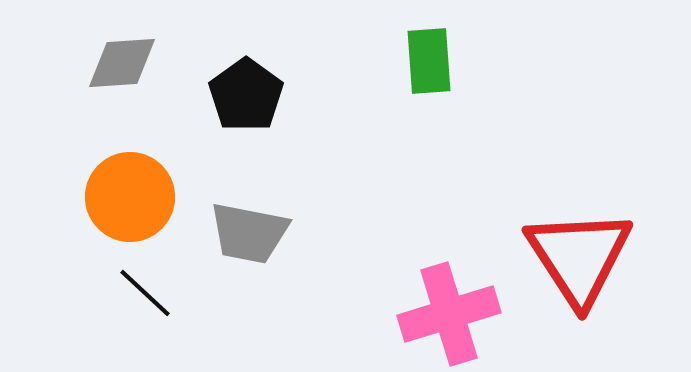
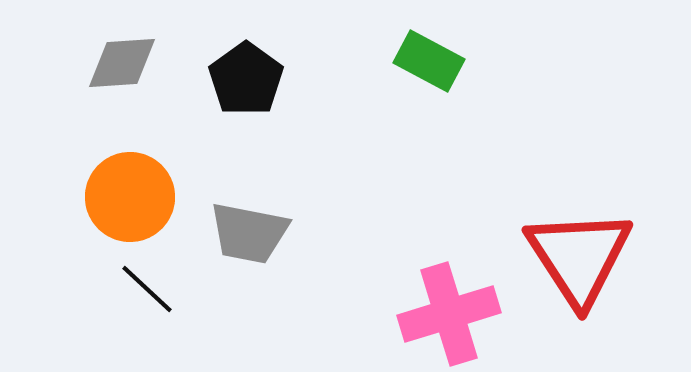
green rectangle: rotated 58 degrees counterclockwise
black pentagon: moved 16 px up
black line: moved 2 px right, 4 px up
